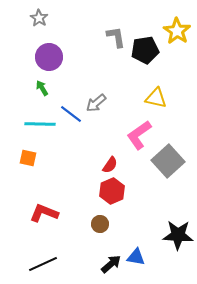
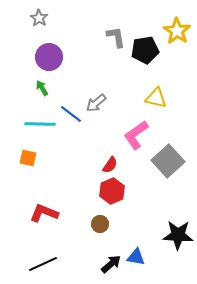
pink L-shape: moved 3 px left
